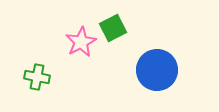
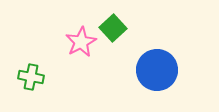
green square: rotated 16 degrees counterclockwise
green cross: moved 6 px left
